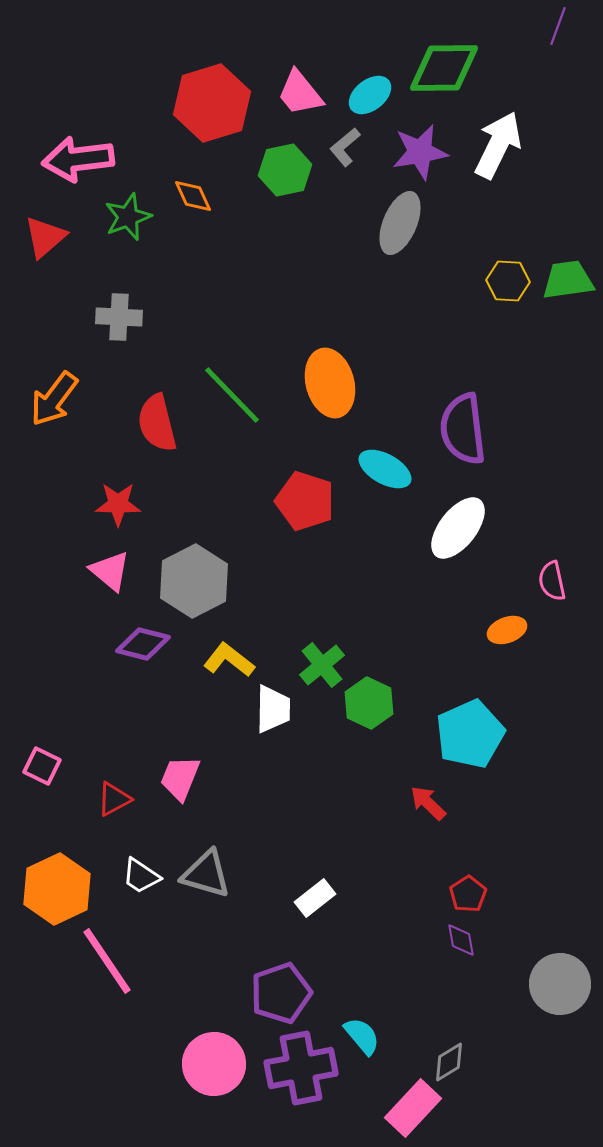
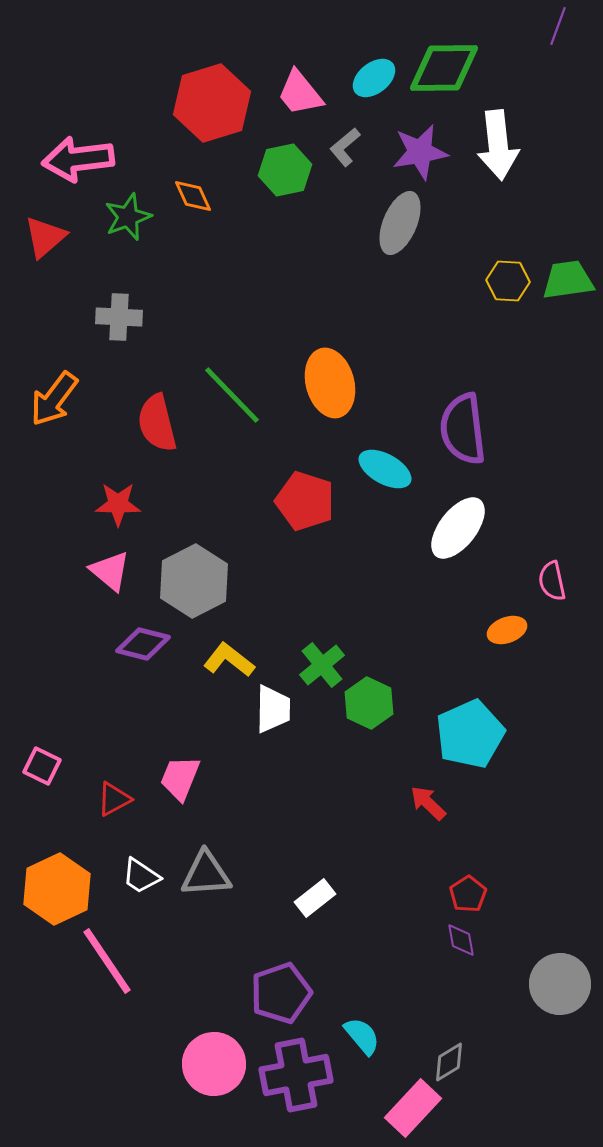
cyan ellipse at (370, 95): moved 4 px right, 17 px up
white arrow at (498, 145): rotated 148 degrees clockwise
gray triangle at (206, 874): rotated 20 degrees counterclockwise
purple cross at (301, 1068): moved 5 px left, 7 px down
